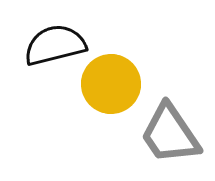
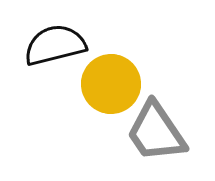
gray trapezoid: moved 14 px left, 2 px up
